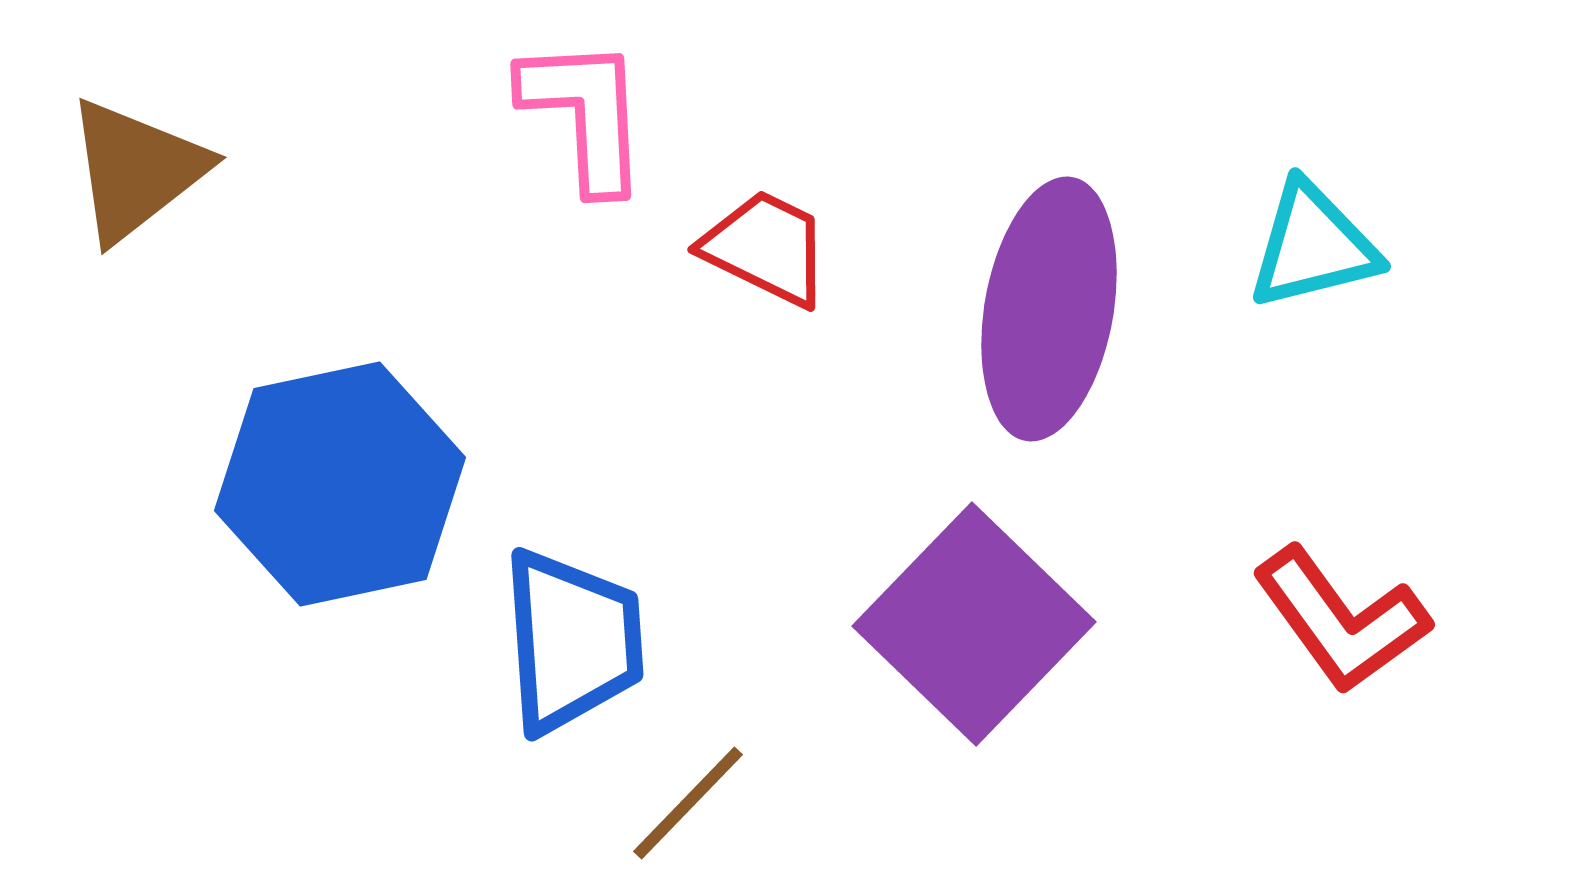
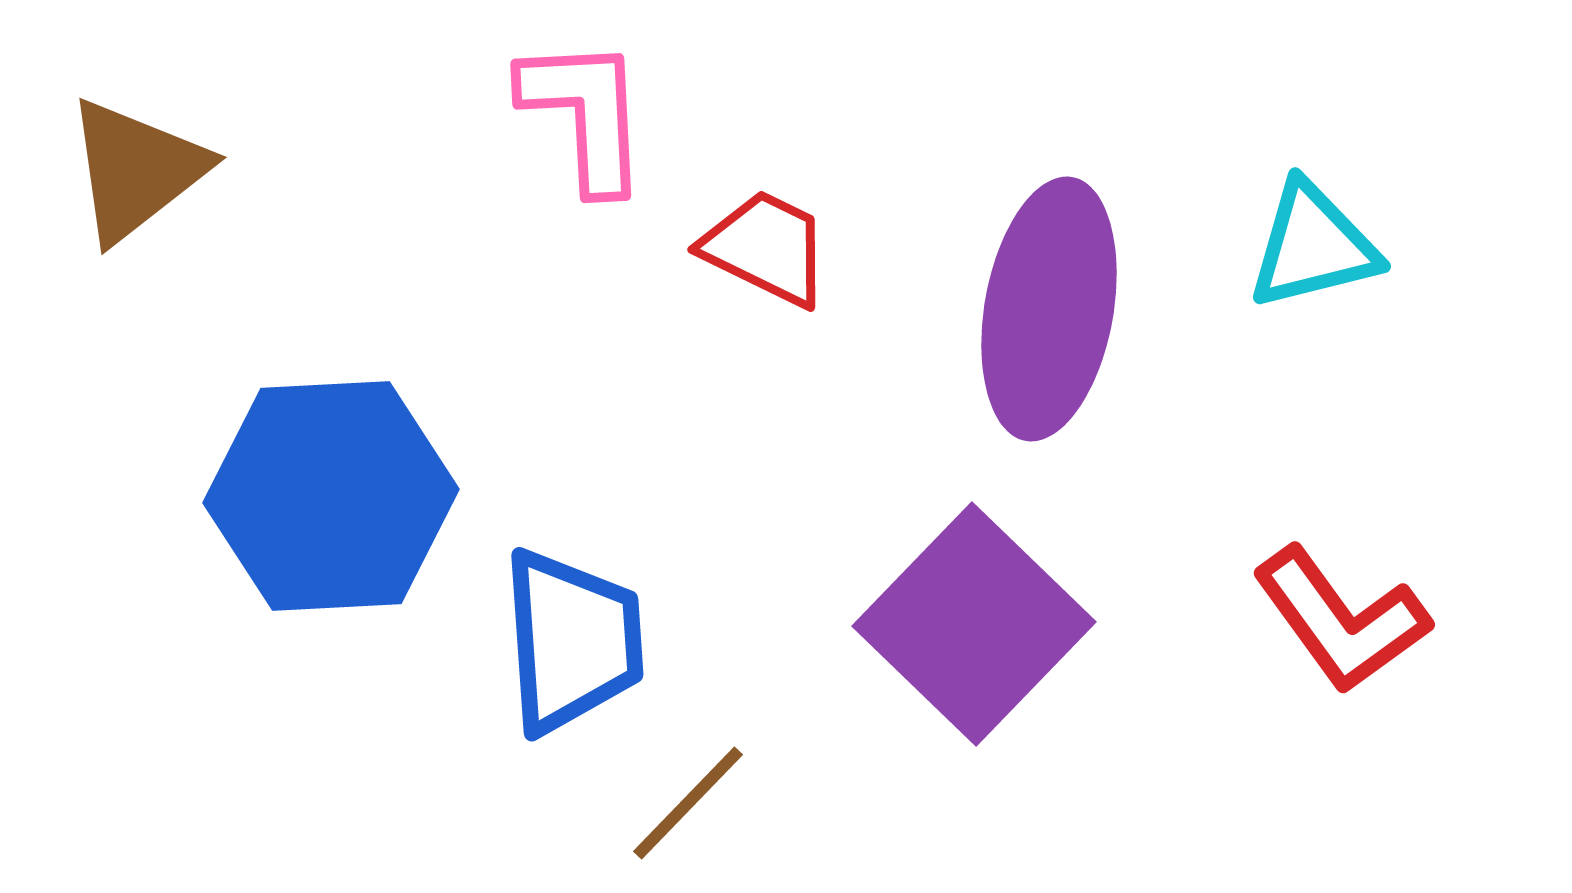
blue hexagon: moved 9 px left, 12 px down; rotated 9 degrees clockwise
